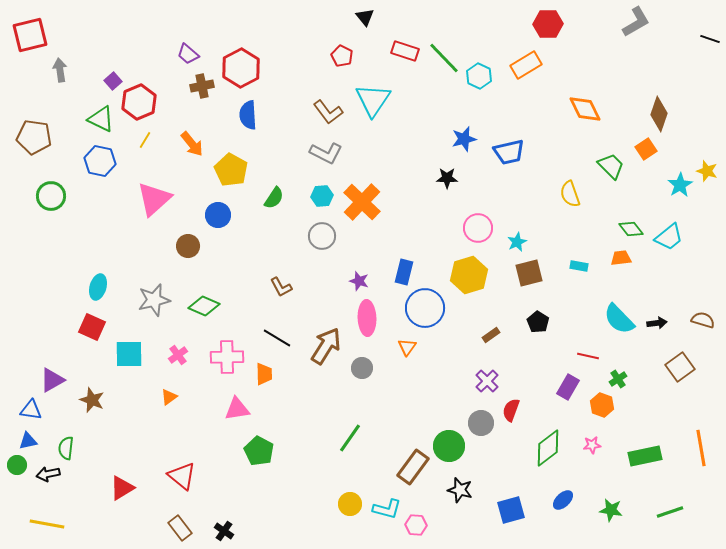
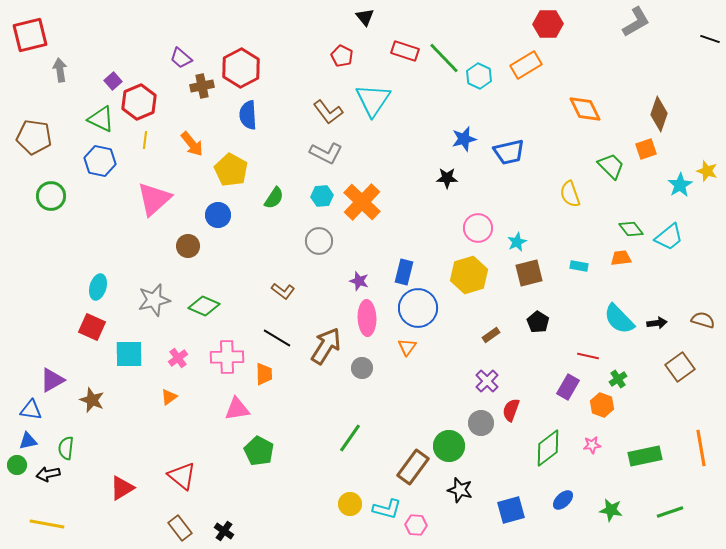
purple trapezoid at (188, 54): moved 7 px left, 4 px down
yellow line at (145, 140): rotated 24 degrees counterclockwise
orange square at (646, 149): rotated 15 degrees clockwise
gray circle at (322, 236): moved 3 px left, 5 px down
brown L-shape at (281, 287): moved 2 px right, 4 px down; rotated 25 degrees counterclockwise
blue circle at (425, 308): moved 7 px left
pink cross at (178, 355): moved 3 px down
